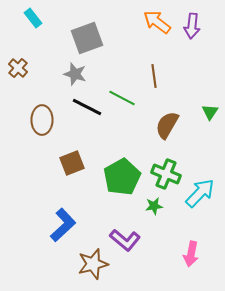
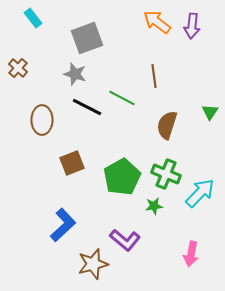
brown semicircle: rotated 12 degrees counterclockwise
